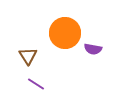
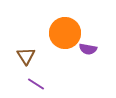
purple semicircle: moved 5 px left
brown triangle: moved 2 px left
